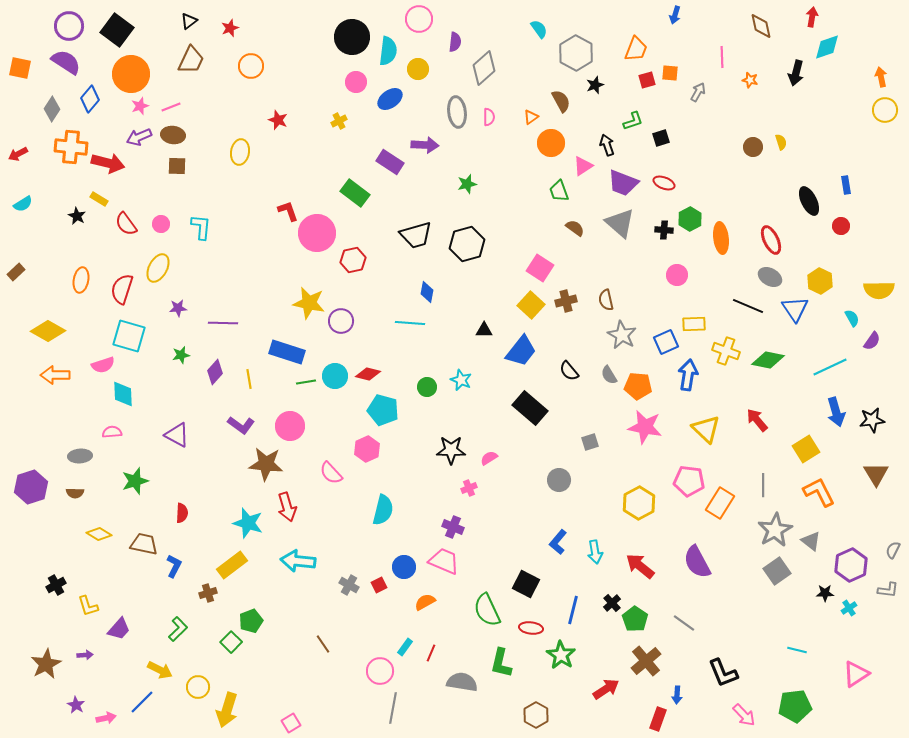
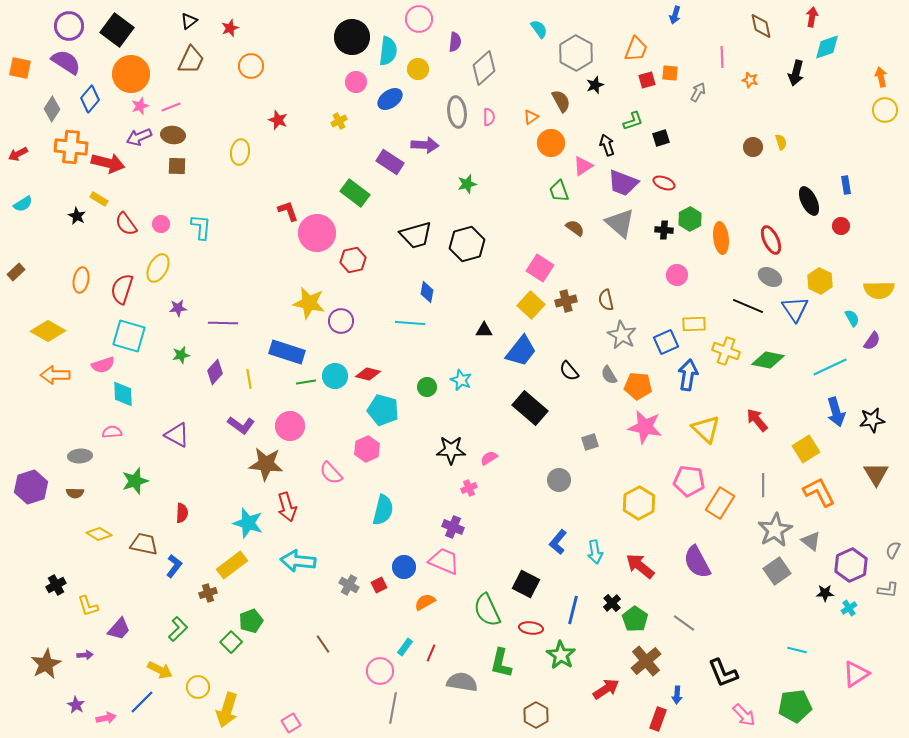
blue L-shape at (174, 566): rotated 10 degrees clockwise
